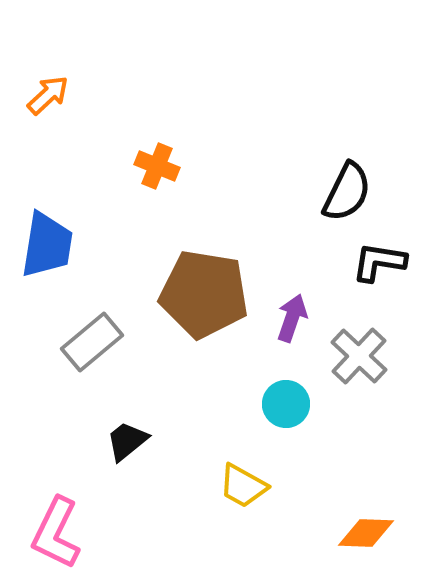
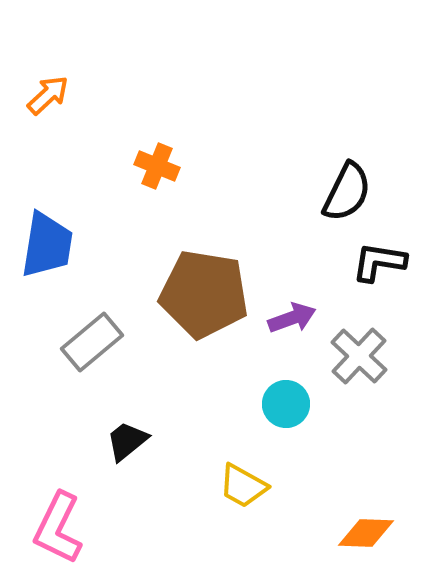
purple arrow: rotated 51 degrees clockwise
pink L-shape: moved 2 px right, 5 px up
